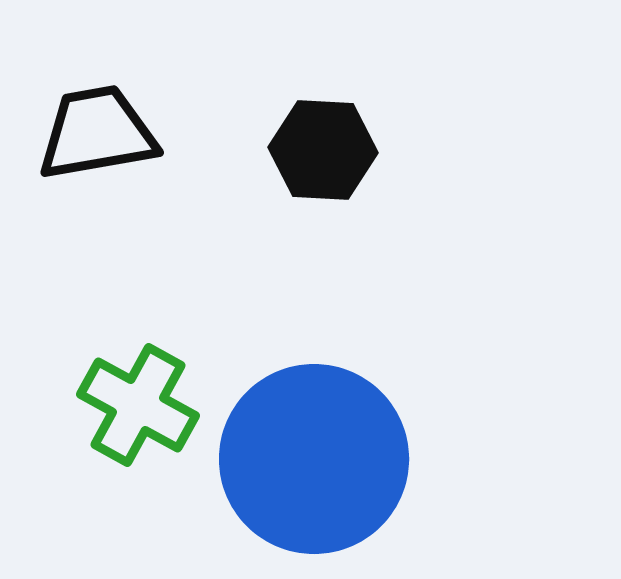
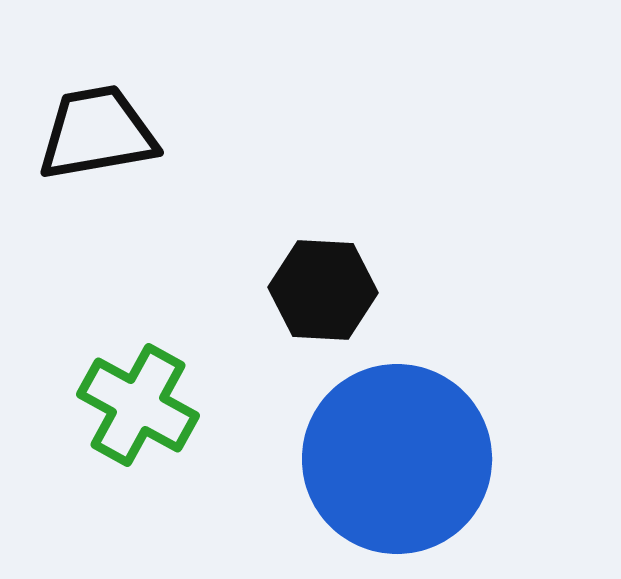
black hexagon: moved 140 px down
blue circle: moved 83 px right
